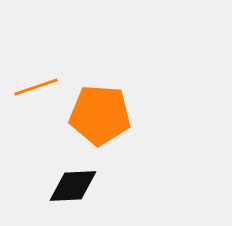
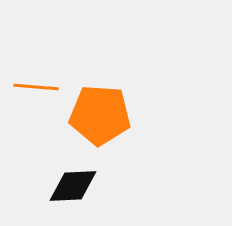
orange line: rotated 24 degrees clockwise
